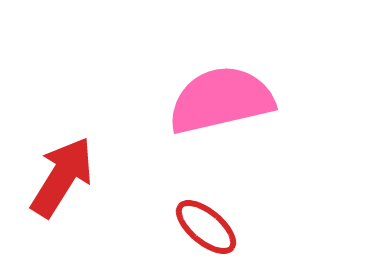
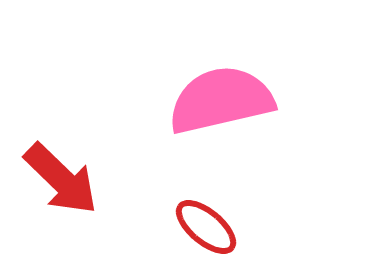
red arrow: moved 1 px left, 2 px down; rotated 102 degrees clockwise
